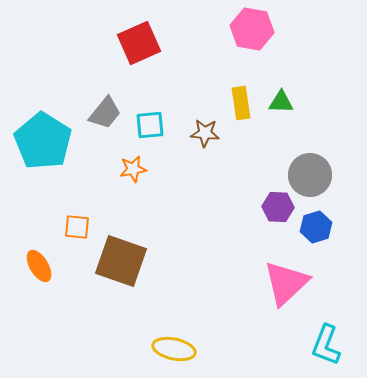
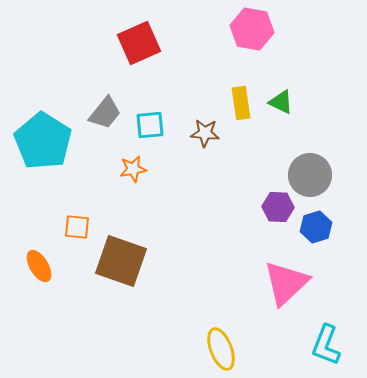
green triangle: rotated 24 degrees clockwise
yellow ellipse: moved 47 px right; rotated 57 degrees clockwise
